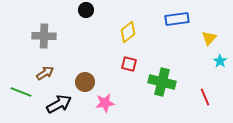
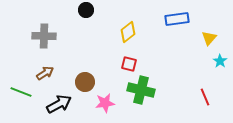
green cross: moved 21 px left, 8 px down
